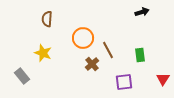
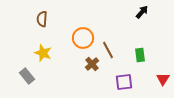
black arrow: rotated 32 degrees counterclockwise
brown semicircle: moved 5 px left
gray rectangle: moved 5 px right
